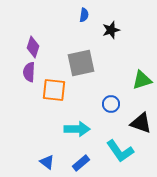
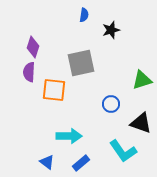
cyan arrow: moved 8 px left, 7 px down
cyan L-shape: moved 3 px right
